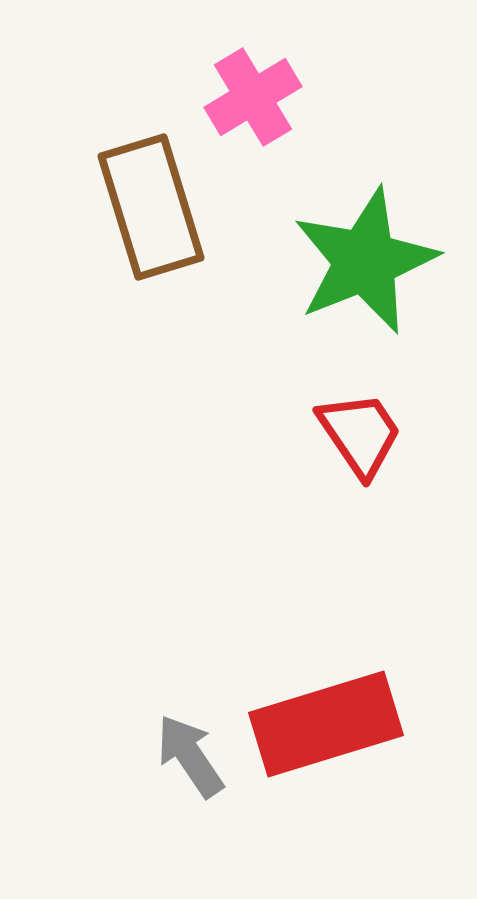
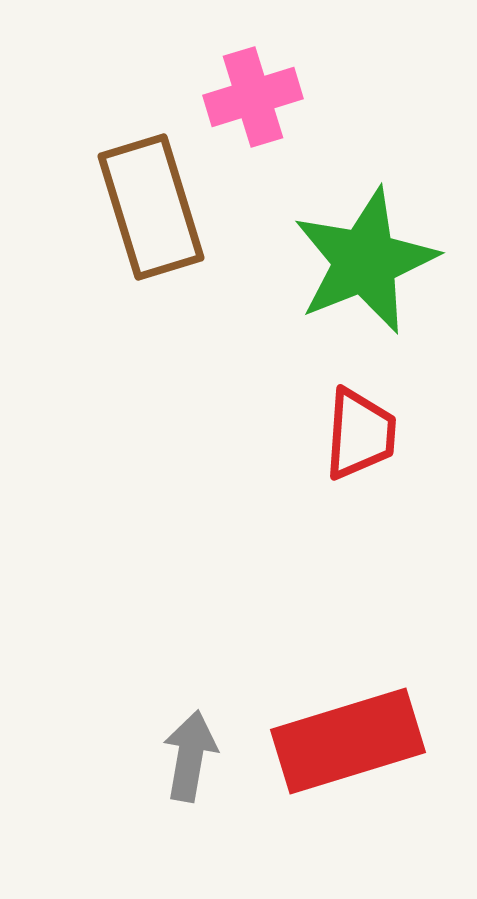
pink cross: rotated 14 degrees clockwise
red trapezoid: rotated 38 degrees clockwise
red rectangle: moved 22 px right, 17 px down
gray arrow: rotated 44 degrees clockwise
